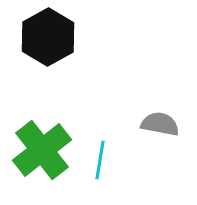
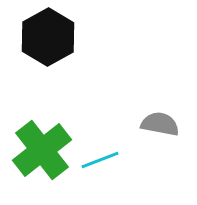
cyan line: rotated 60 degrees clockwise
